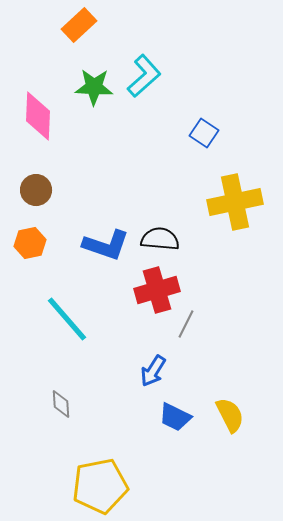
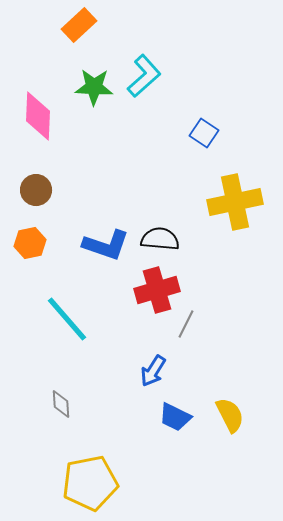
yellow pentagon: moved 10 px left, 3 px up
